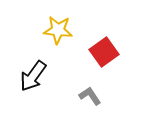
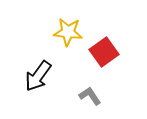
yellow star: moved 10 px right, 2 px down
black arrow: moved 5 px right
